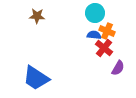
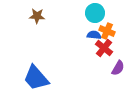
blue trapezoid: rotated 16 degrees clockwise
